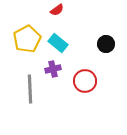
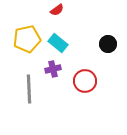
yellow pentagon: rotated 16 degrees clockwise
black circle: moved 2 px right
gray line: moved 1 px left
